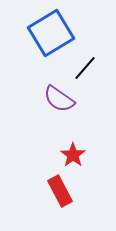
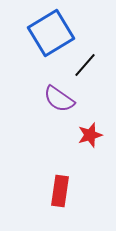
black line: moved 3 px up
red star: moved 17 px right, 20 px up; rotated 20 degrees clockwise
red rectangle: rotated 36 degrees clockwise
